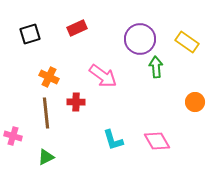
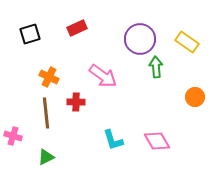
orange circle: moved 5 px up
